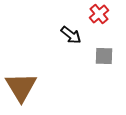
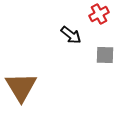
red cross: rotated 12 degrees clockwise
gray square: moved 1 px right, 1 px up
